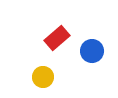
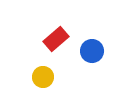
red rectangle: moved 1 px left, 1 px down
